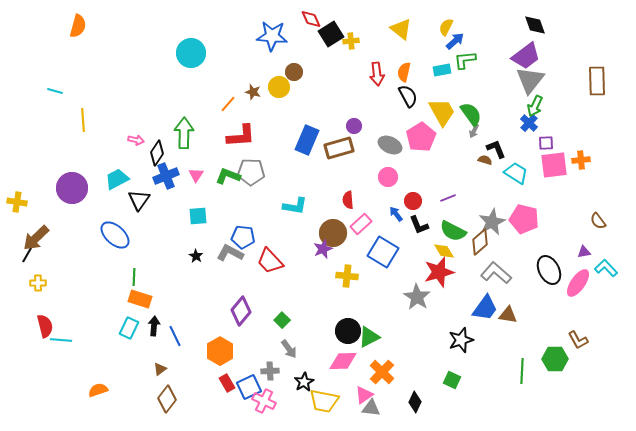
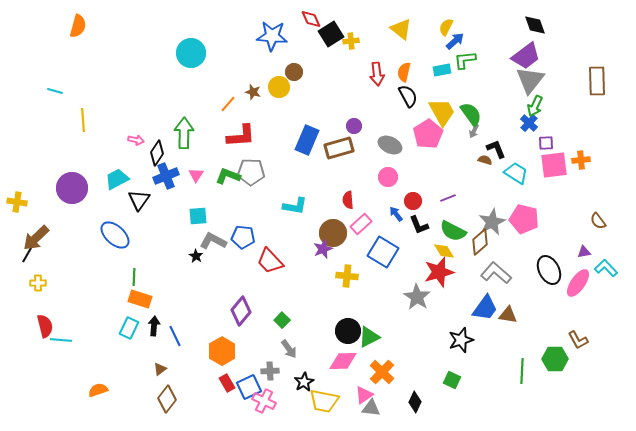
pink pentagon at (421, 137): moved 7 px right, 3 px up
gray L-shape at (230, 253): moved 17 px left, 12 px up
orange hexagon at (220, 351): moved 2 px right
